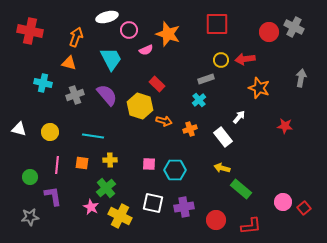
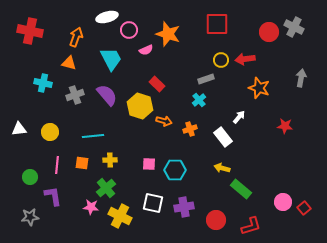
white triangle at (19, 129): rotated 21 degrees counterclockwise
cyan line at (93, 136): rotated 15 degrees counterclockwise
pink star at (91, 207): rotated 21 degrees counterclockwise
red L-shape at (251, 226): rotated 10 degrees counterclockwise
